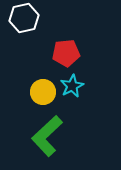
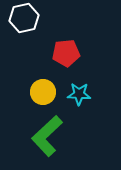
cyan star: moved 7 px right, 8 px down; rotated 30 degrees clockwise
